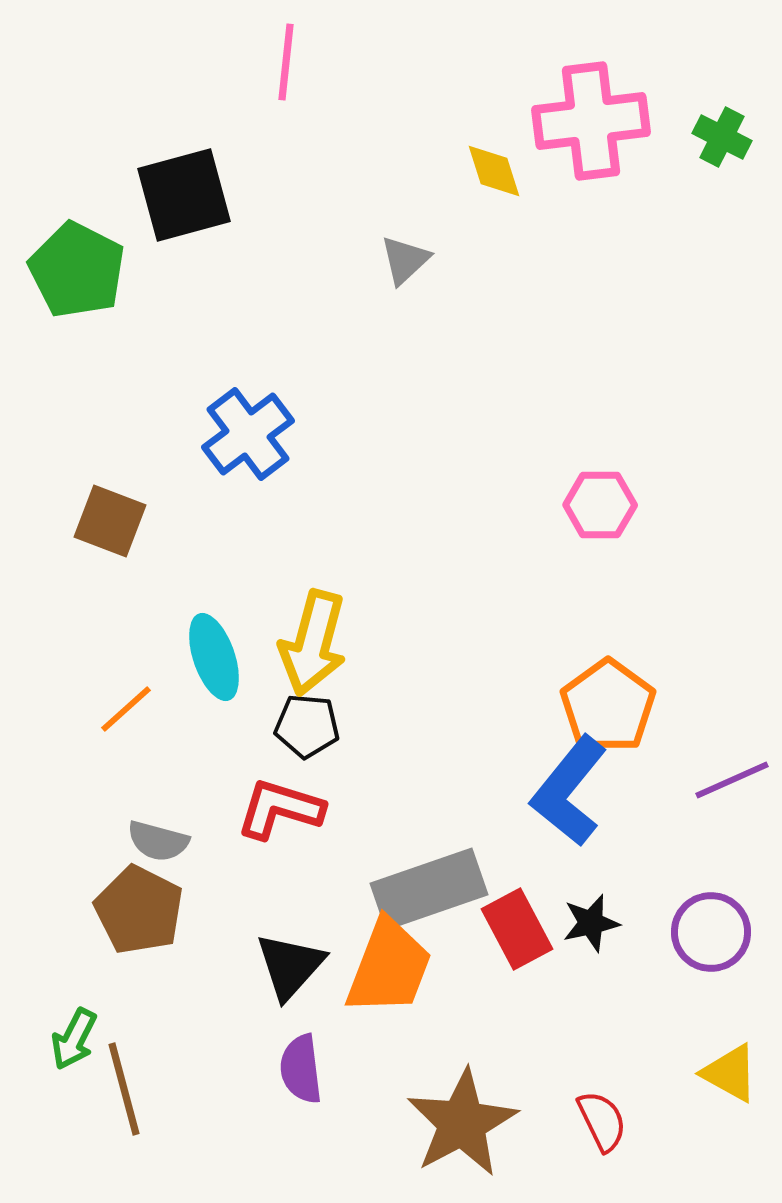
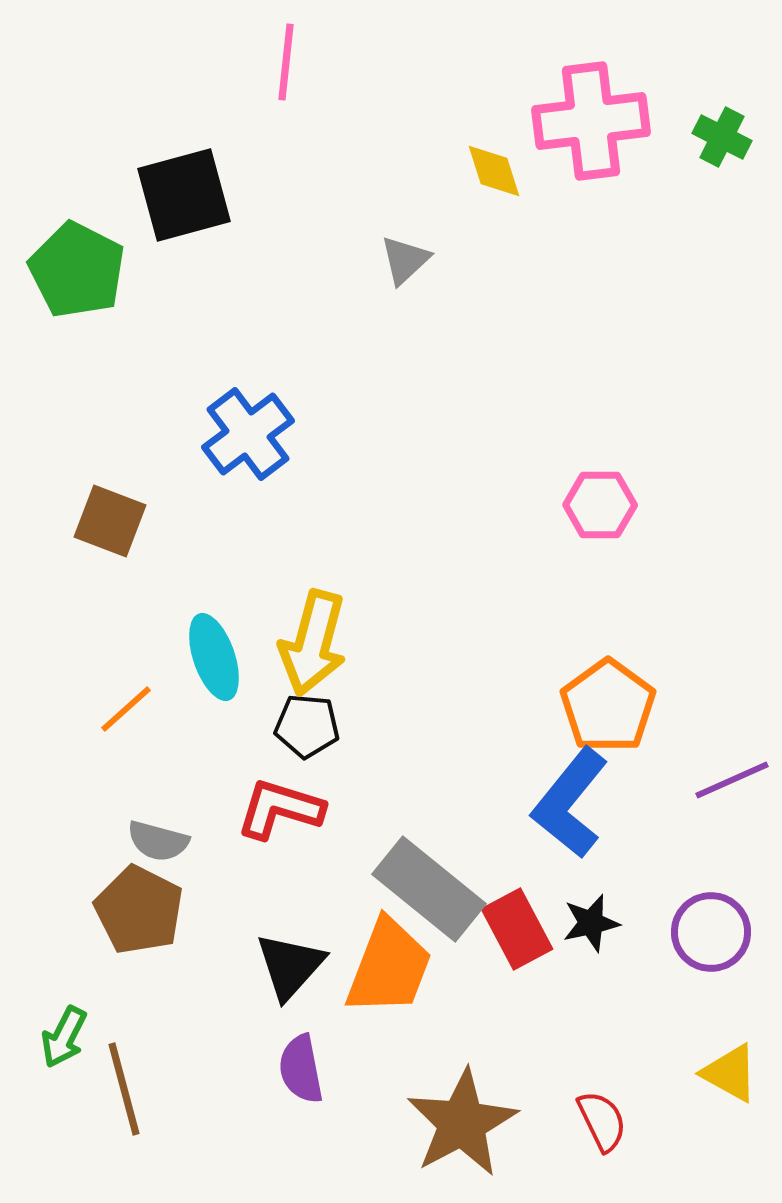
blue L-shape: moved 1 px right, 12 px down
gray rectangle: rotated 58 degrees clockwise
green arrow: moved 10 px left, 2 px up
purple semicircle: rotated 4 degrees counterclockwise
